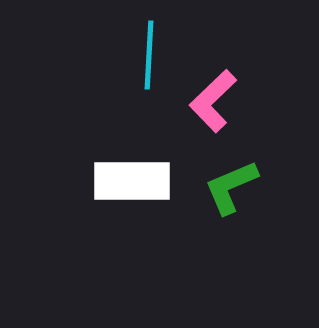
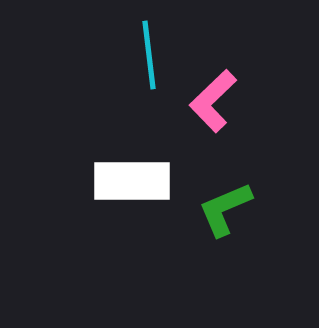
cyan line: rotated 10 degrees counterclockwise
green L-shape: moved 6 px left, 22 px down
